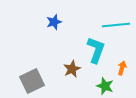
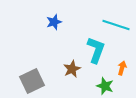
cyan line: rotated 24 degrees clockwise
